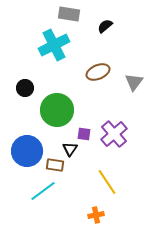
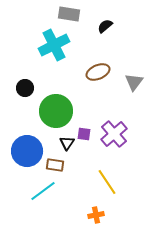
green circle: moved 1 px left, 1 px down
black triangle: moved 3 px left, 6 px up
